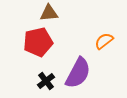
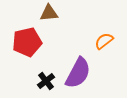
red pentagon: moved 11 px left
